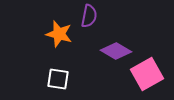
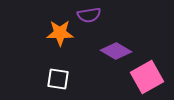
purple semicircle: moved 1 px up; rotated 70 degrees clockwise
orange star: moved 1 px right, 1 px up; rotated 16 degrees counterclockwise
pink square: moved 3 px down
